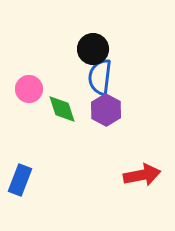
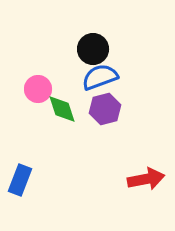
blue semicircle: rotated 63 degrees clockwise
pink circle: moved 9 px right
purple hexagon: moved 1 px left, 1 px up; rotated 16 degrees clockwise
red arrow: moved 4 px right, 4 px down
